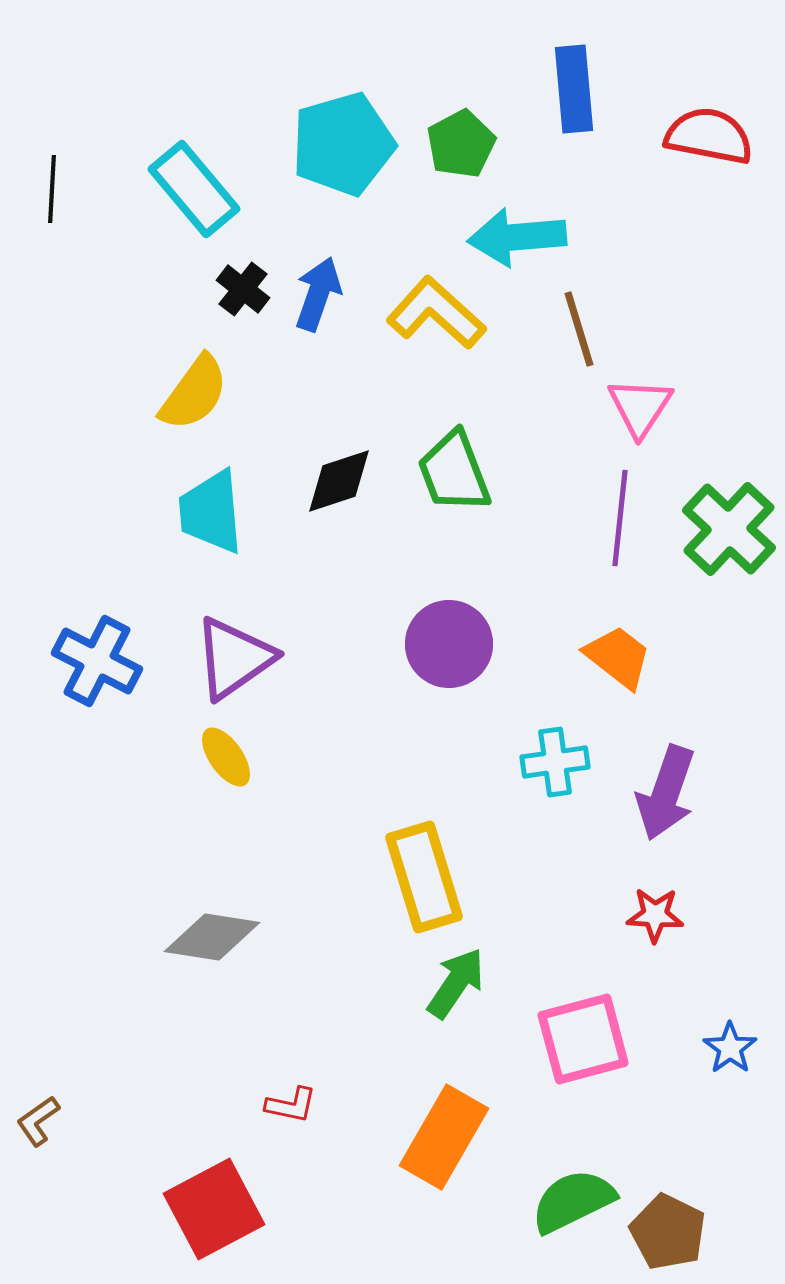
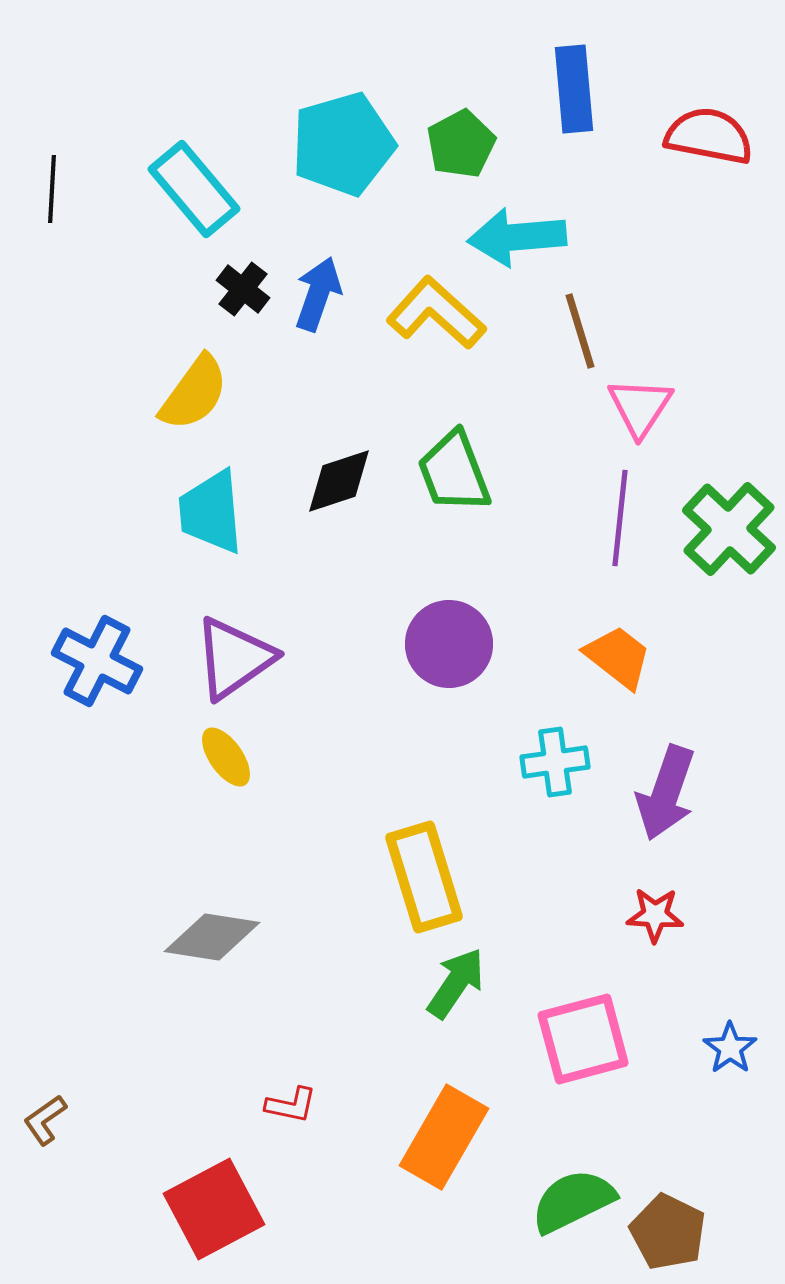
brown line: moved 1 px right, 2 px down
brown L-shape: moved 7 px right, 1 px up
